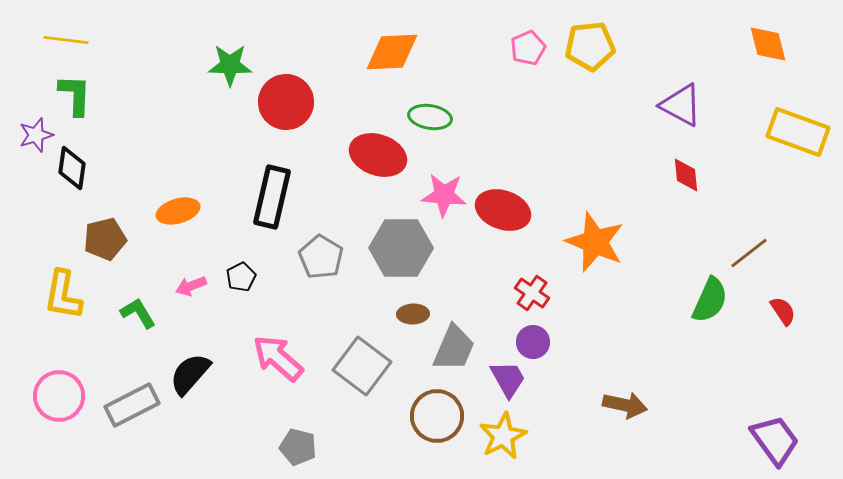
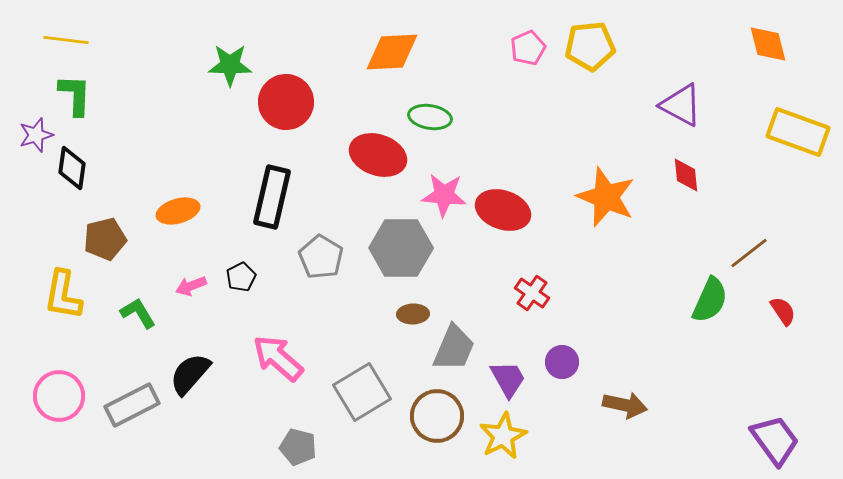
orange star at (595, 242): moved 11 px right, 45 px up
purple circle at (533, 342): moved 29 px right, 20 px down
gray square at (362, 366): moved 26 px down; rotated 22 degrees clockwise
